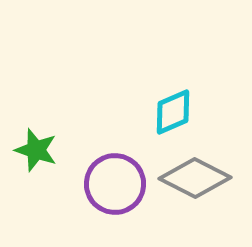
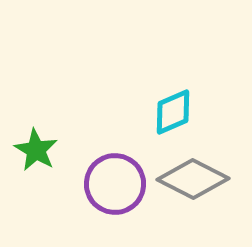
green star: rotated 12 degrees clockwise
gray diamond: moved 2 px left, 1 px down
